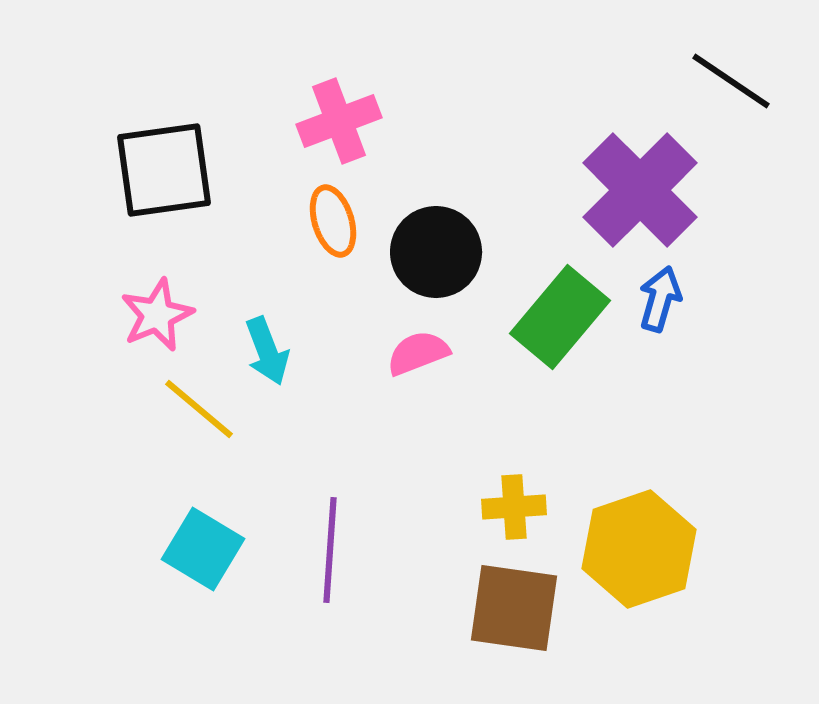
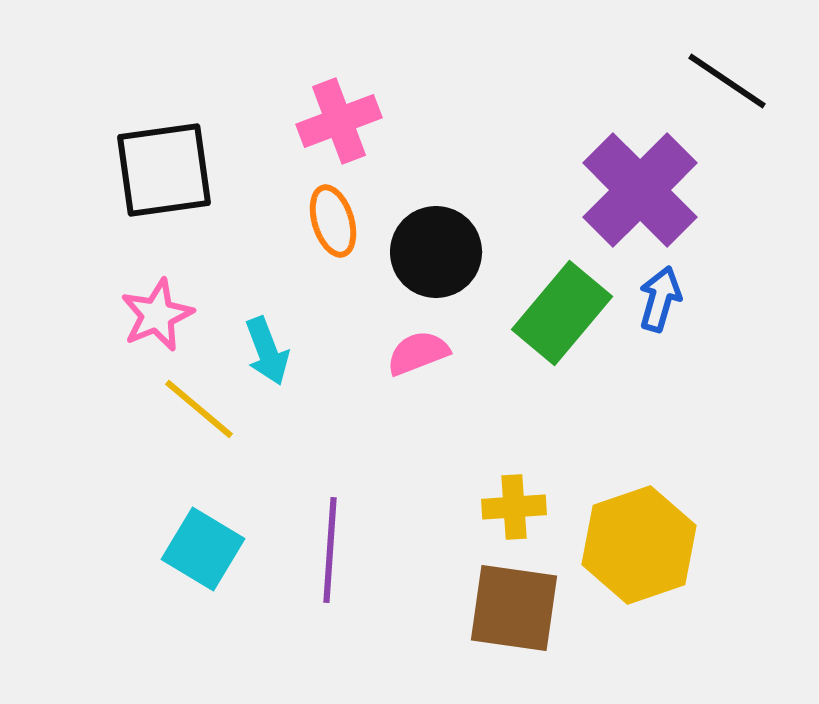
black line: moved 4 px left
green rectangle: moved 2 px right, 4 px up
yellow hexagon: moved 4 px up
